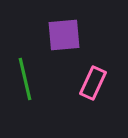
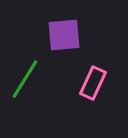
green line: rotated 45 degrees clockwise
